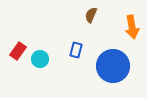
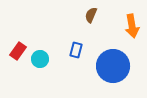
orange arrow: moved 1 px up
